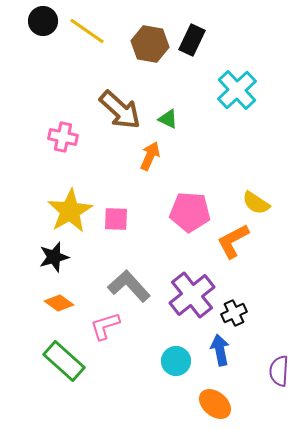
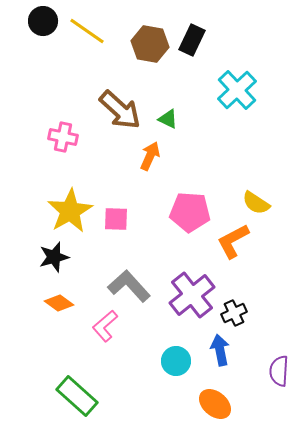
pink L-shape: rotated 24 degrees counterclockwise
green rectangle: moved 13 px right, 35 px down
